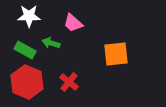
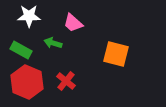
green arrow: moved 2 px right
green rectangle: moved 4 px left
orange square: rotated 20 degrees clockwise
red cross: moved 3 px left, 1 px up
